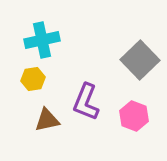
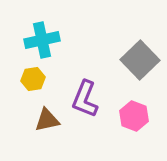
purple L-shape: moved 1 px left, 3 px up
